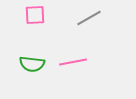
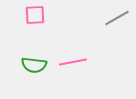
gray line: moved 28 px right
green semicircle: moved 2 px right, 1 px down
